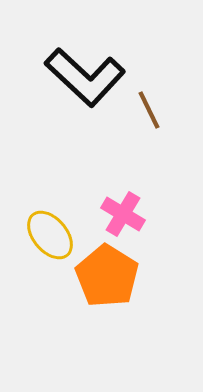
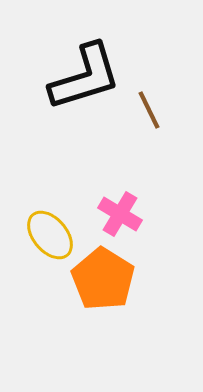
black L-shape: rotated 60 degrees counterclockwise
pink cross: moved 3 px left
orange pentagon: moved 4 px left, 3 px down
